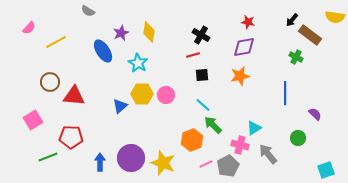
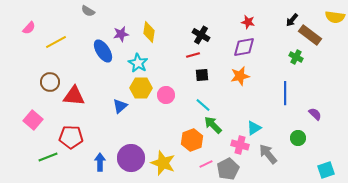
purple star: moved 1 px down; rotated 14 degrees clockwise
yellow hexagon: moved 1 px left, 6 px up
pink square: rotated 18 degrees counterclockwise
gray pentagon: moved 3 px down
